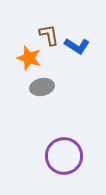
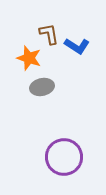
brown L-shape: moved 1 px up
purple circle: moved 1 px down
